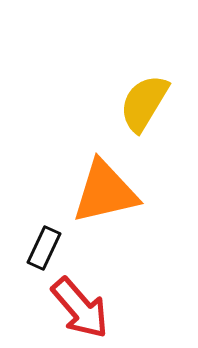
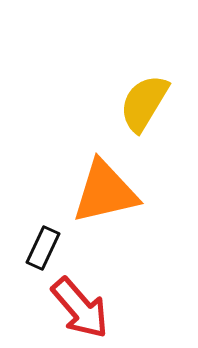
black rectangle: moved 1 px left
